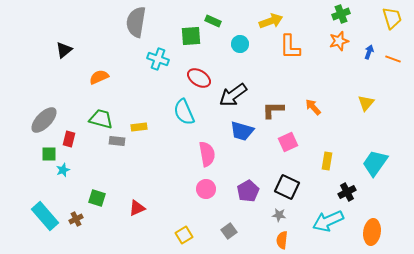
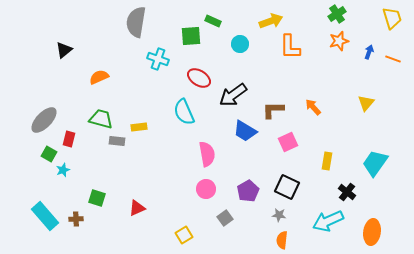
green cross at (341, 14): moved 4 px left; rotated 12 degrees counterclockwise
blue trapezoid at (242, 131): moved 3 px right; rotated 15 degrees clockwise
green square at (49, 154): rotated 28 degrees clockwise
black cross at (347, 192): rotated 24 degrees counterclockwise
brown cross at (76, 219): rotated 24 degrees clockwise
gray square at (229, 231): moved 4 px left, 13 px up
